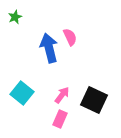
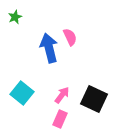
black square: moved 1 px up
